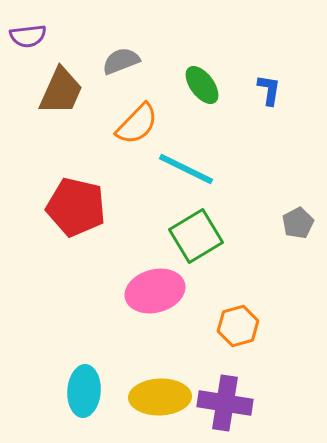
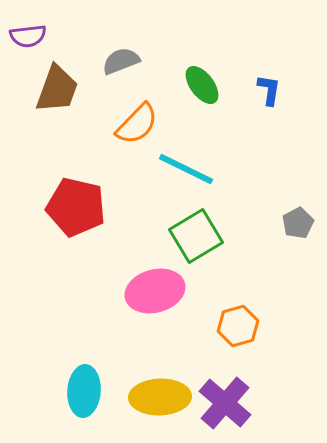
brown trapezoid: moved 4 px left, 2 px up; rotated 4 degrees counterclockwise
purple cross: rotated 32 degrees clockwise
